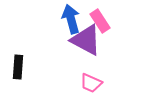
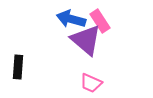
blue arrow: rotated 60 degrees counterclockwise
purple triangle: rotated 12 degrees clockwise
